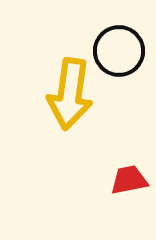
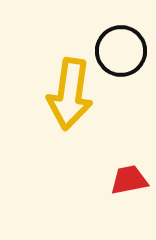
black circle: moved 2 px right
